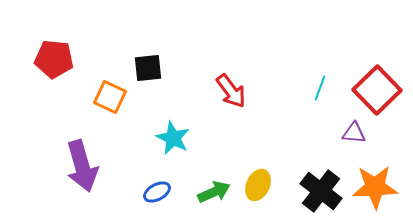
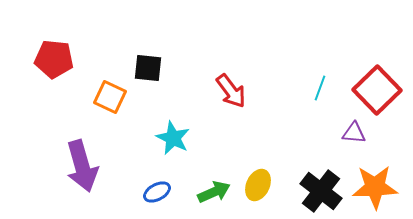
black square: rotated 12 degrees clockwise
